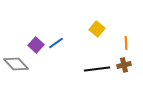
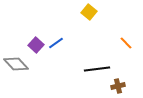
yellow square: moved 8 px left, 17 px up
orange line: rotated 40 degrees counterclockwise
brown cross: moved 6 px left, 21 px down
